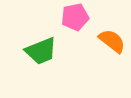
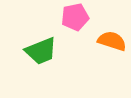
orange semicircle: rotated 20 degrees counterclockwise
